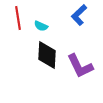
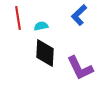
cyan semicircle: rotated 144 degrees clockwise
black diamond: moved 2 px left, 2 px up
purple L-shape: moved 2 px down
